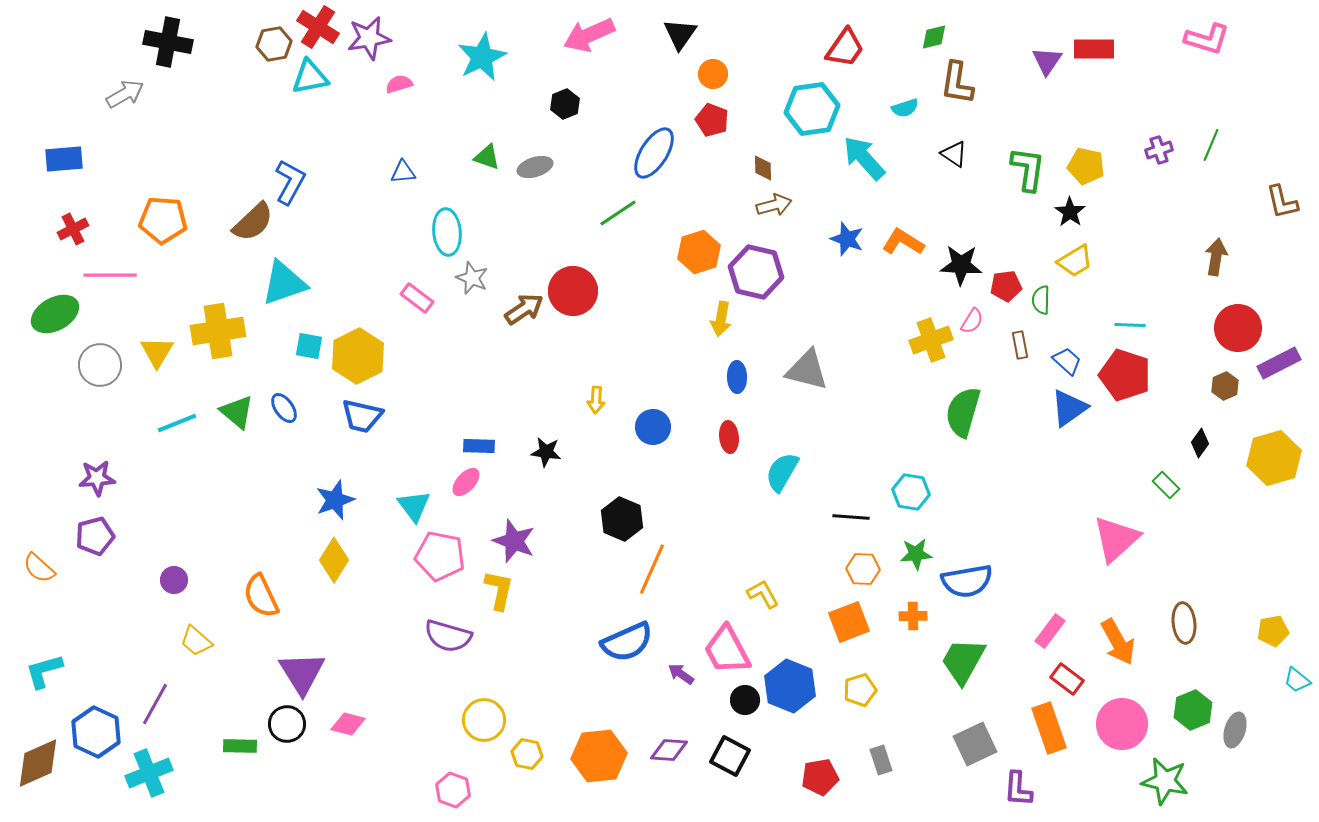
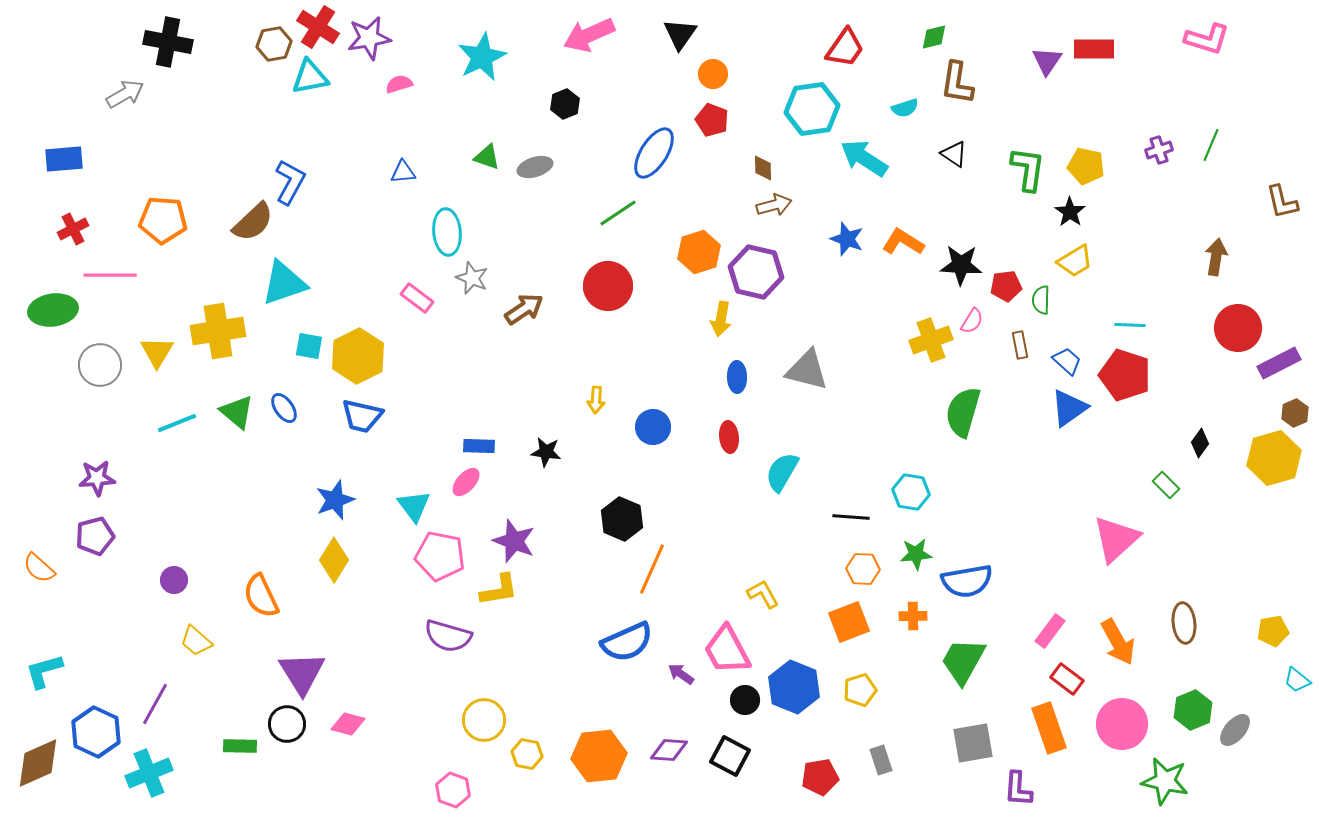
cyan arrow at (864, 158): rotated 15 degrees counterclockwise
red circle at (573, 291): moved 35 px right, 5 px up
green ellipse at (55, 314): moved 2 px left, 4 px up; rotated 21 degrees clockwise
brown hexagon at (1225, 386): moved 70 px right, 27 px down
yellow L-shape at (499, 590): rotated 69 degrees clockwise
blue hexagon at (790, 686): moved 4 px right, 1 px down
gray ellipse at (1235, 730): rotated 24 degrees clockwise
gray square at (975, 744): moved 2 px left, 1 px up; rotated 15 degrees clockwise
